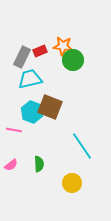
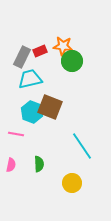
green circle: moved 1 px left, 1 px down
pink line: moved 2 px right, 4 px down
pink semicircle: rotated 40 degrees counterclockwise
